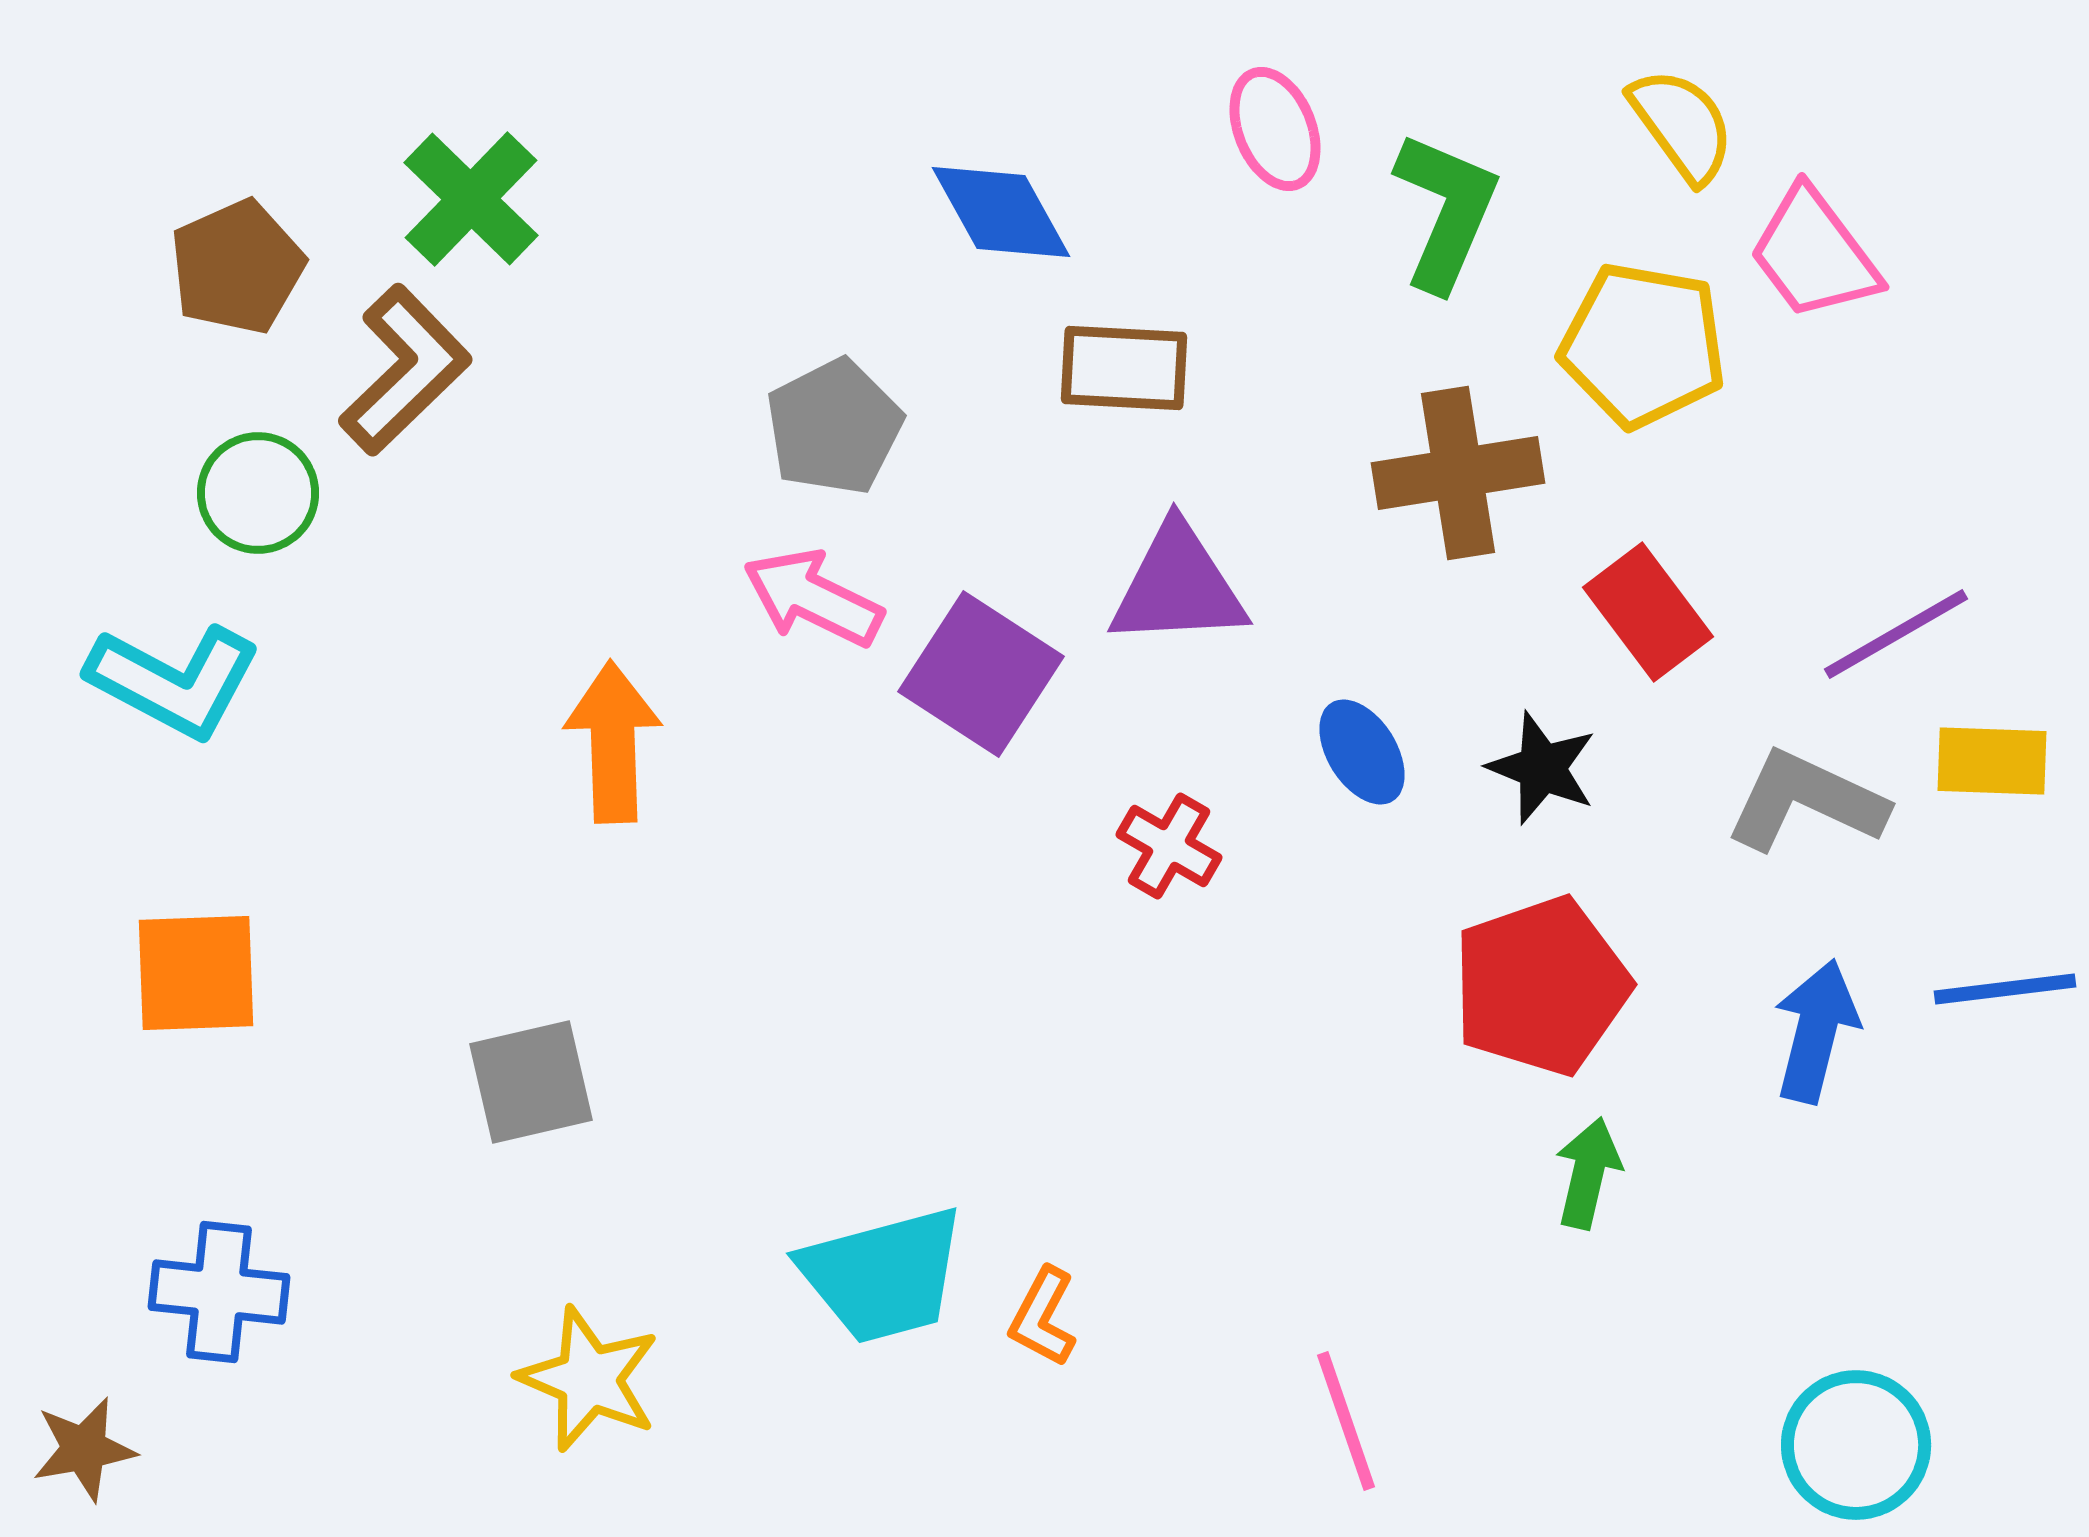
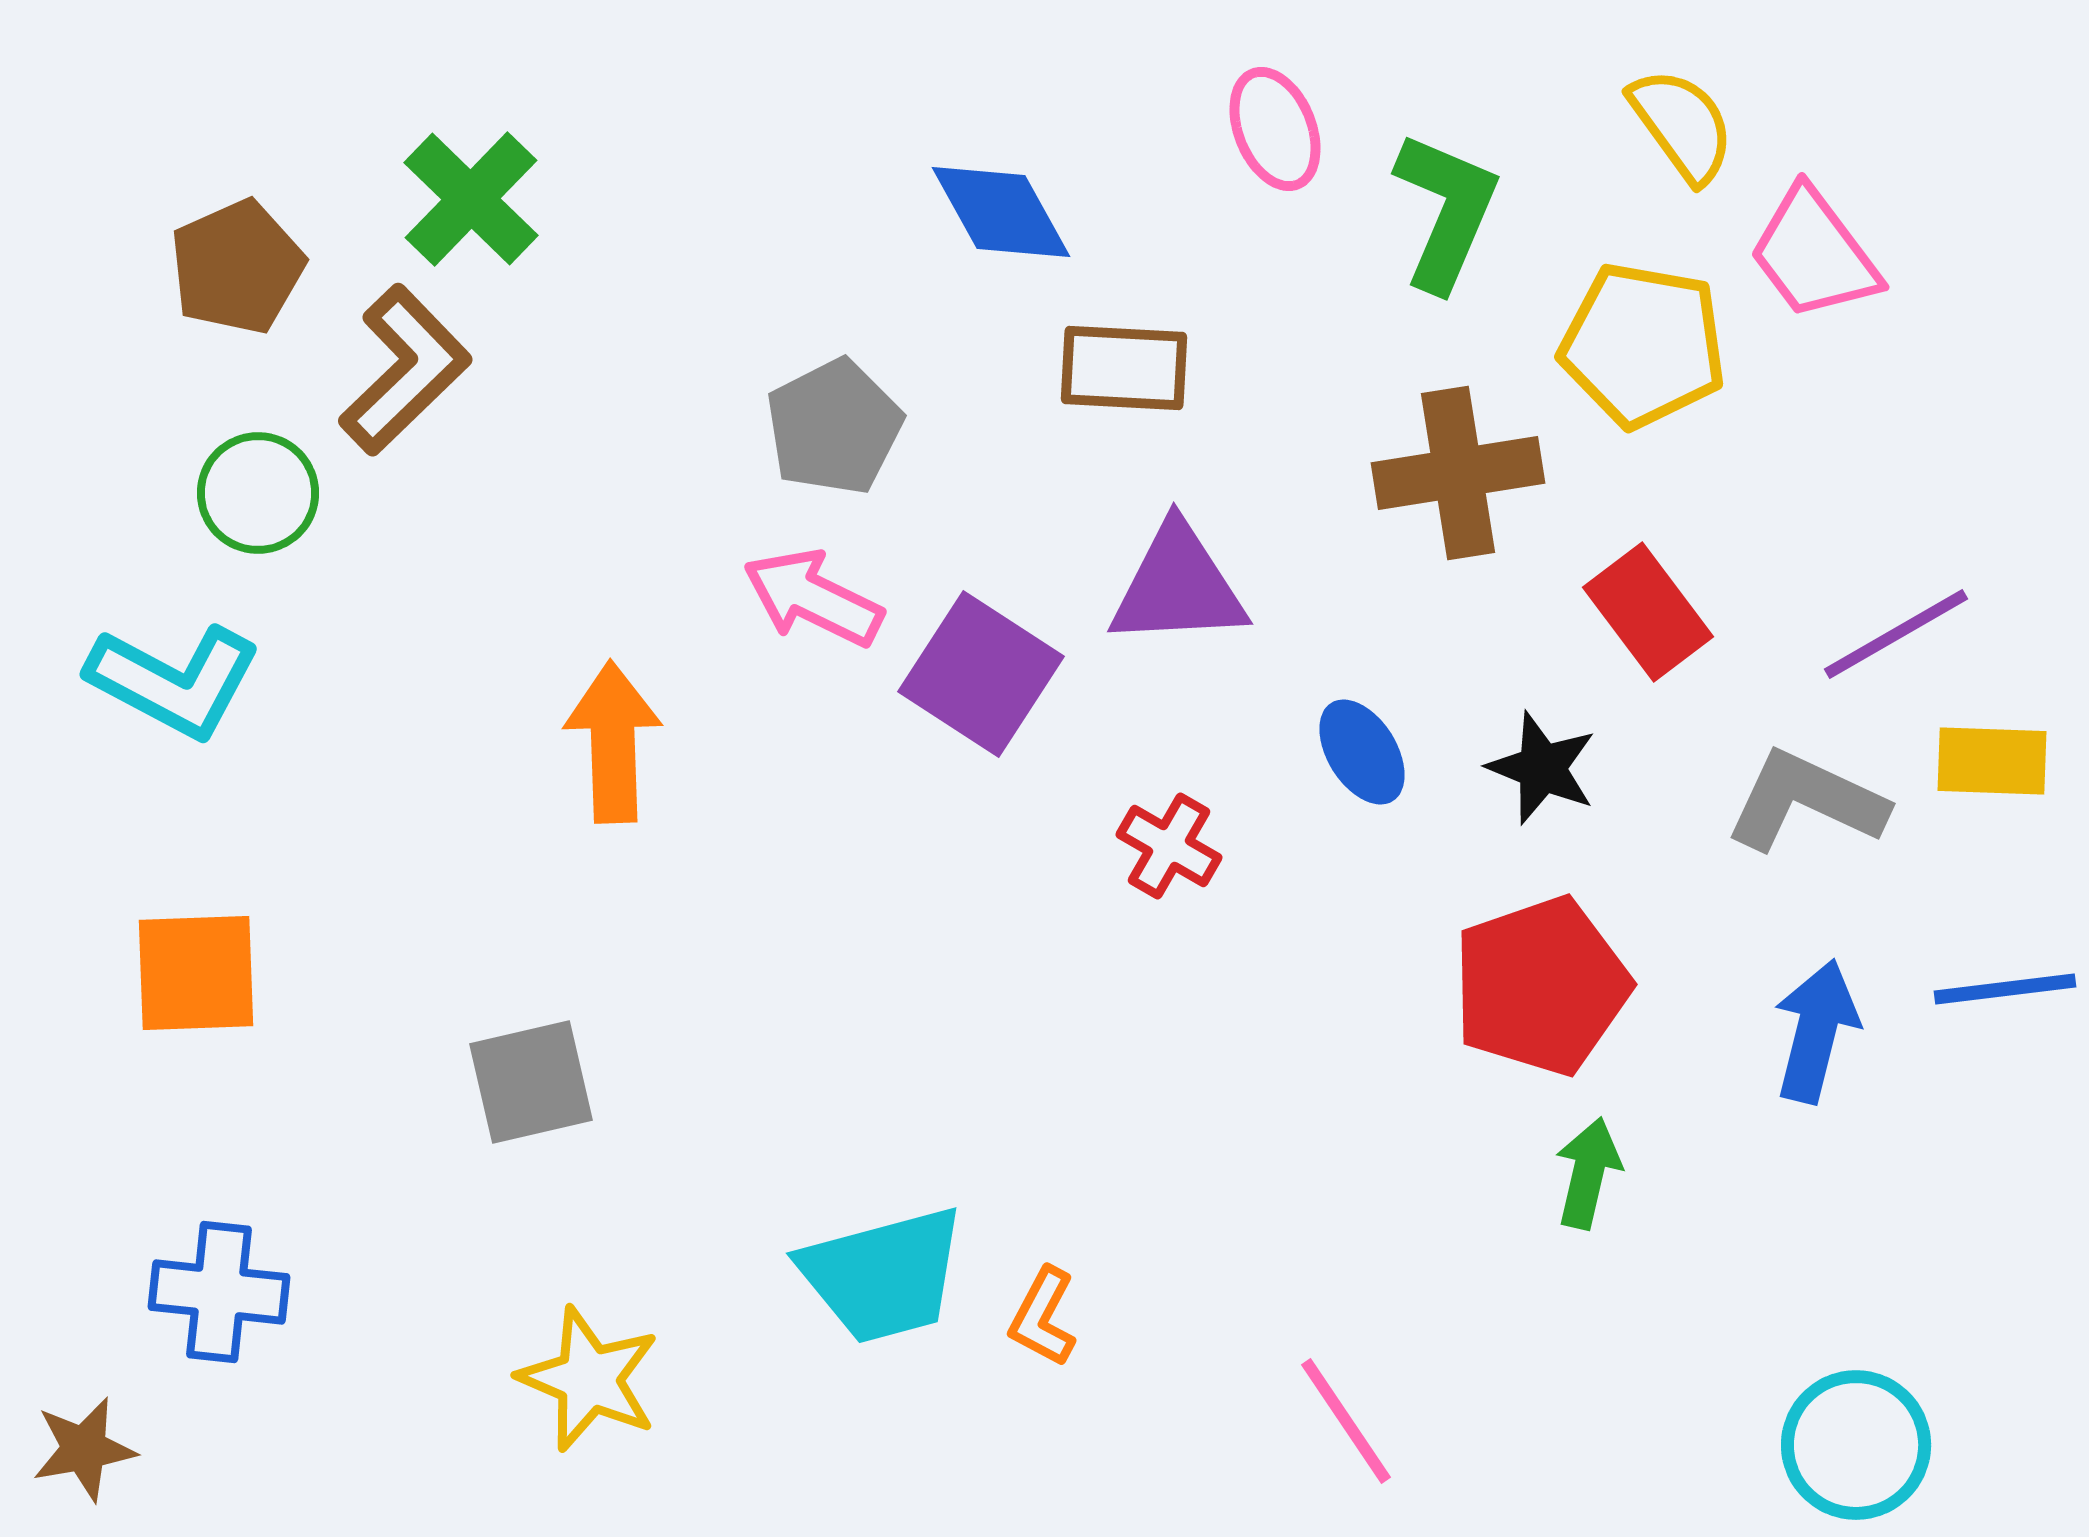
pink line: rotated 15 degrees counterclockwise
